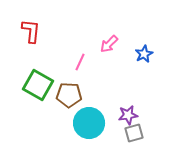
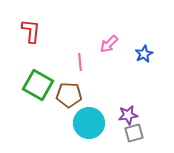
pink line: rotated 30 degrees counterclockwise
